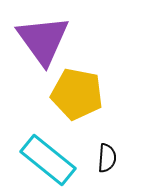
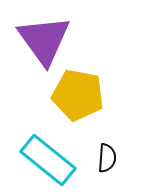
purple triangle: moved 1 px right
yellow pentagon: moved 1 px right, 1 px down
